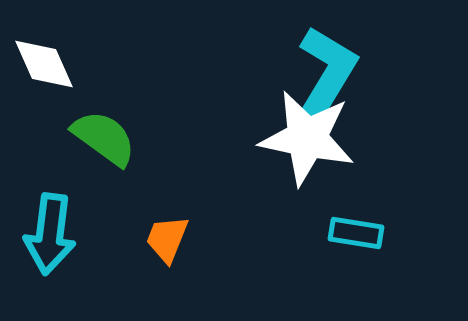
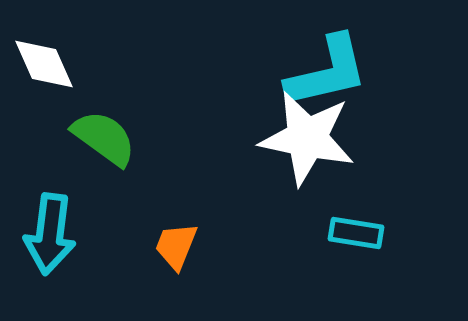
cyan L-shape: rotated 46 degrees clockwise
orange trapezoid: moved 9 px right, 7 px down
